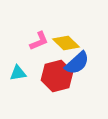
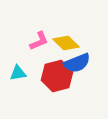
blue semicircle: rotated 20 degrees clockwise
